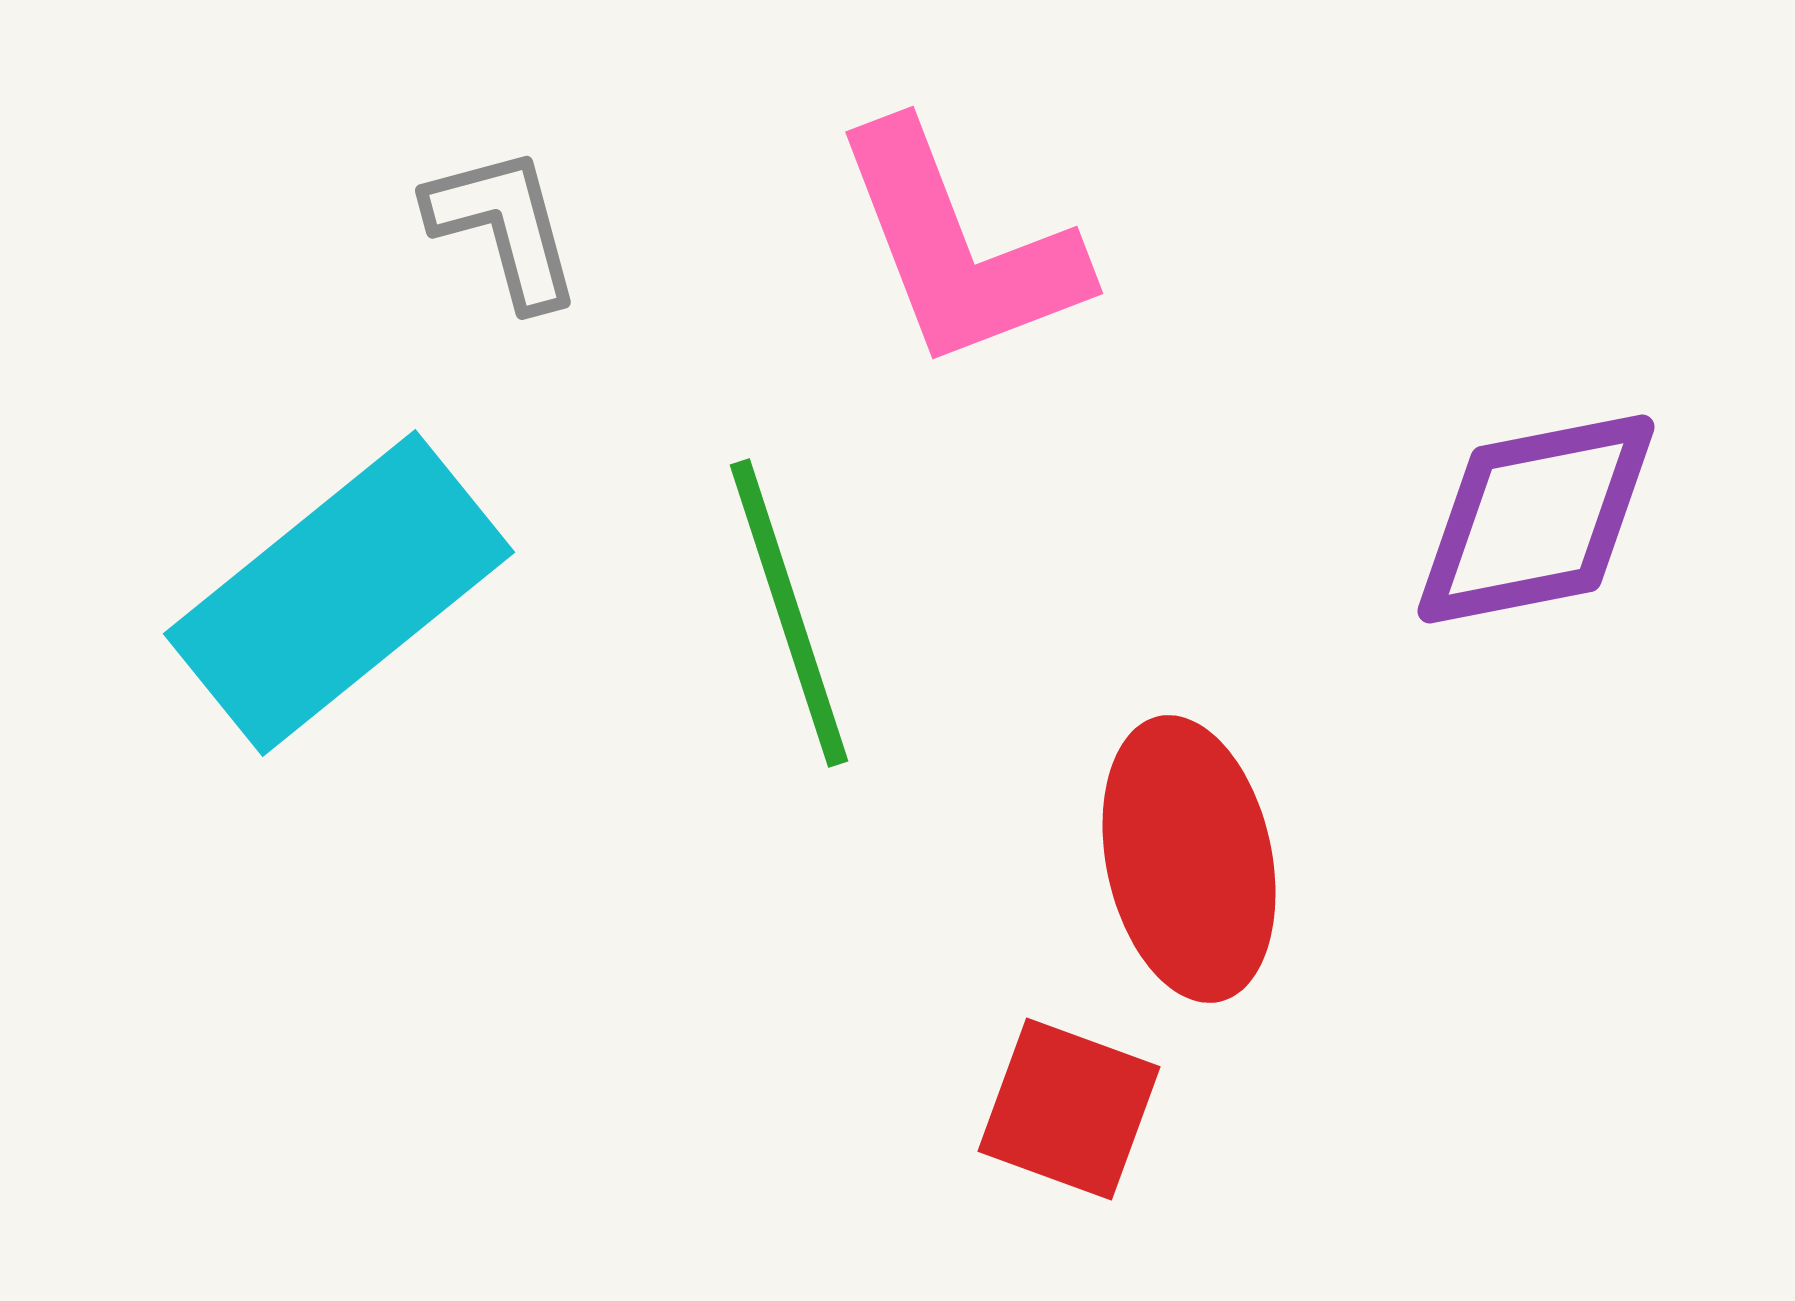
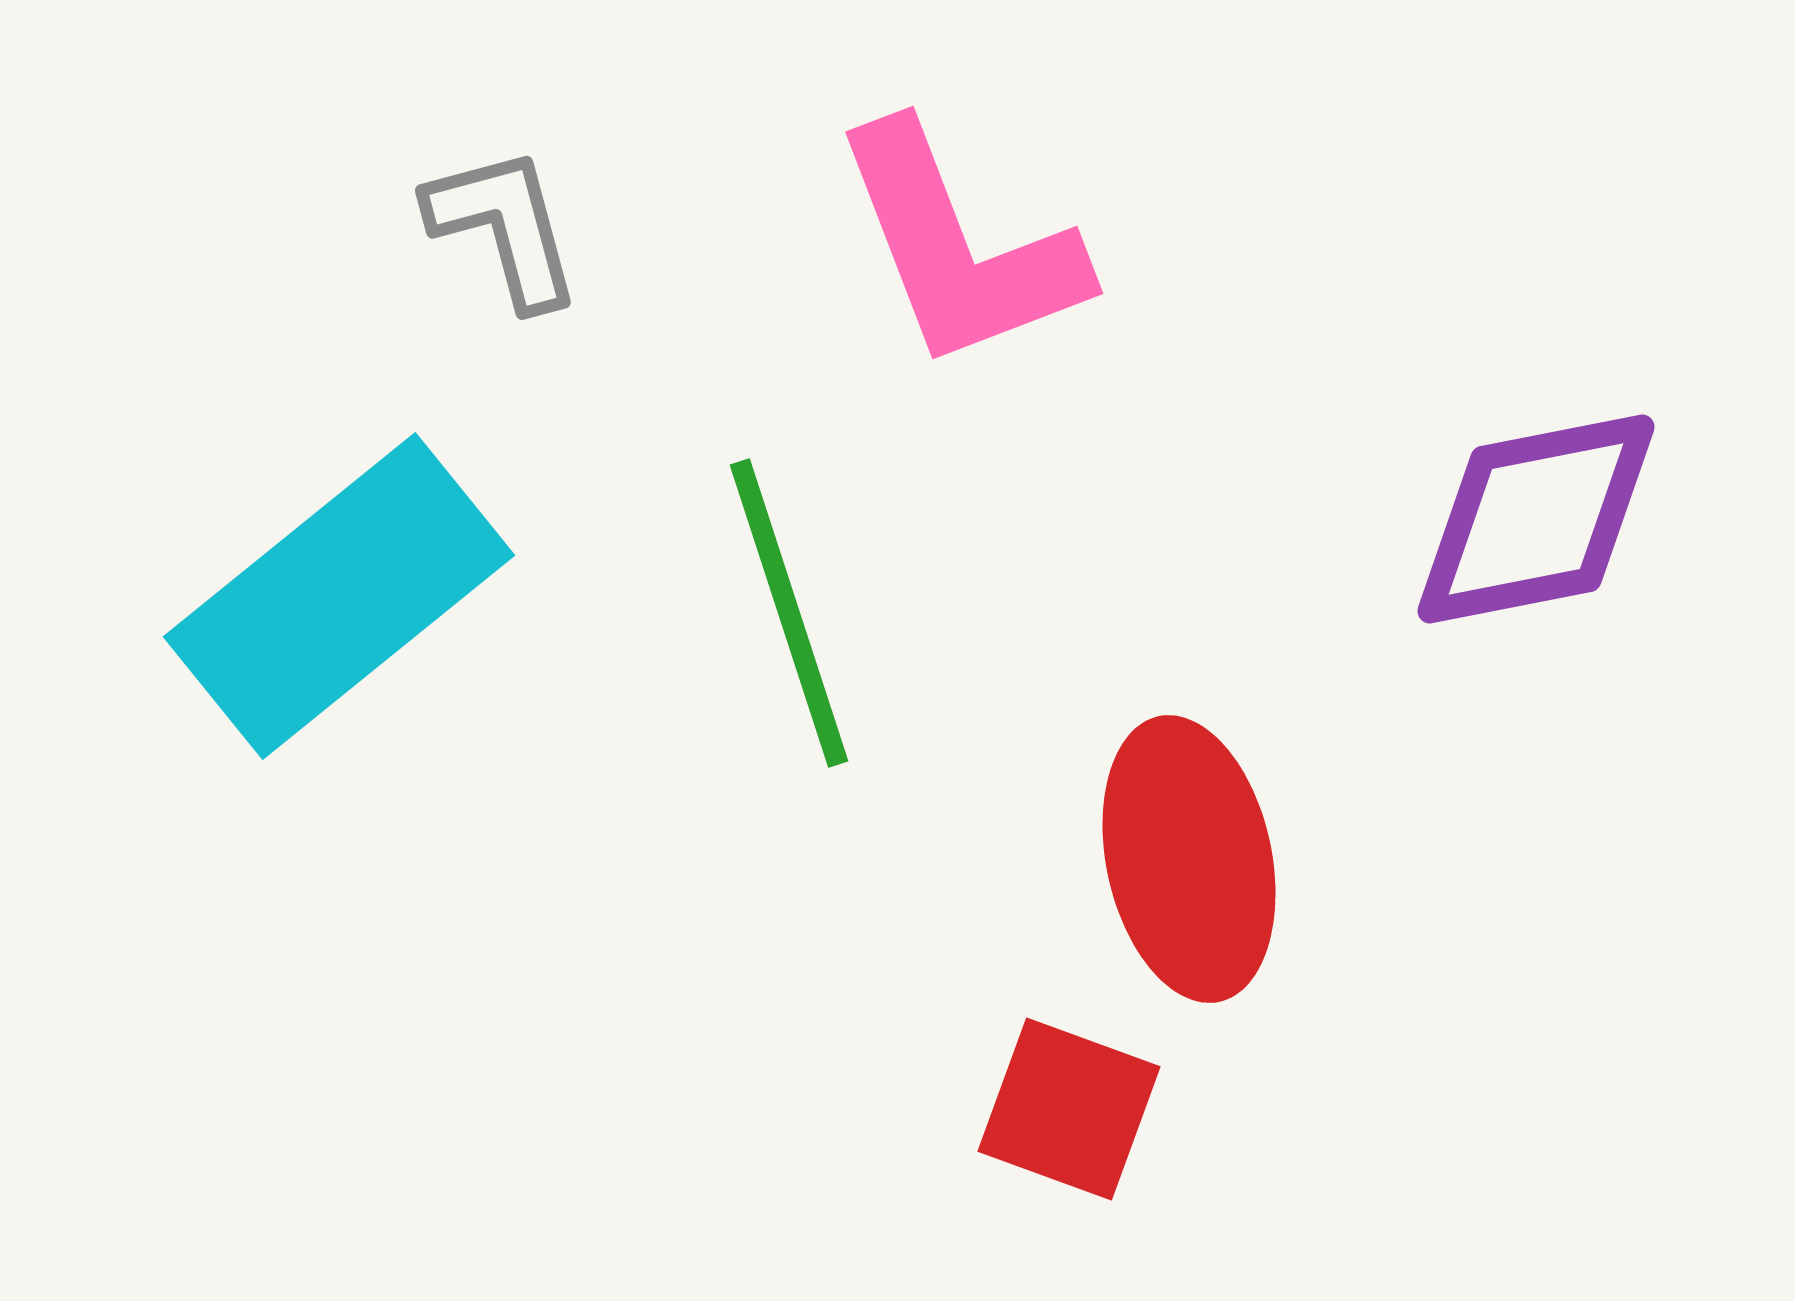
cyan rectangle: moved 3 px down
